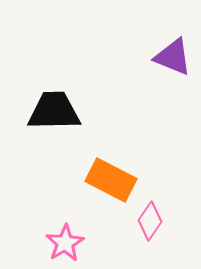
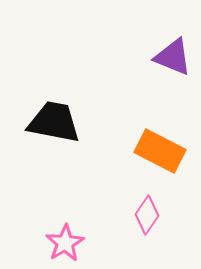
black trapezoid: moved 11 px down; rotated 12 degrees clockwise
orange rectangle: moved 49 px right, 29 px up
pink diamond: moved 3 px left, 6 px up
